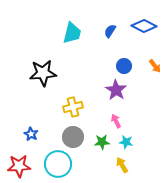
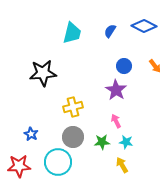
cyan circle: moved 2 px up
